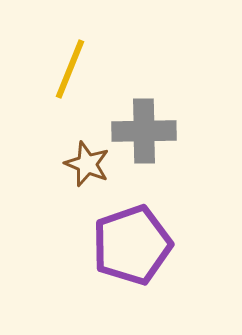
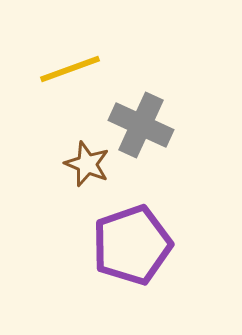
yellow line: rotated 48 degrees clockwise
gray cross: moved 3 px left, 6 px up; rotated 26 degrees clockwise
